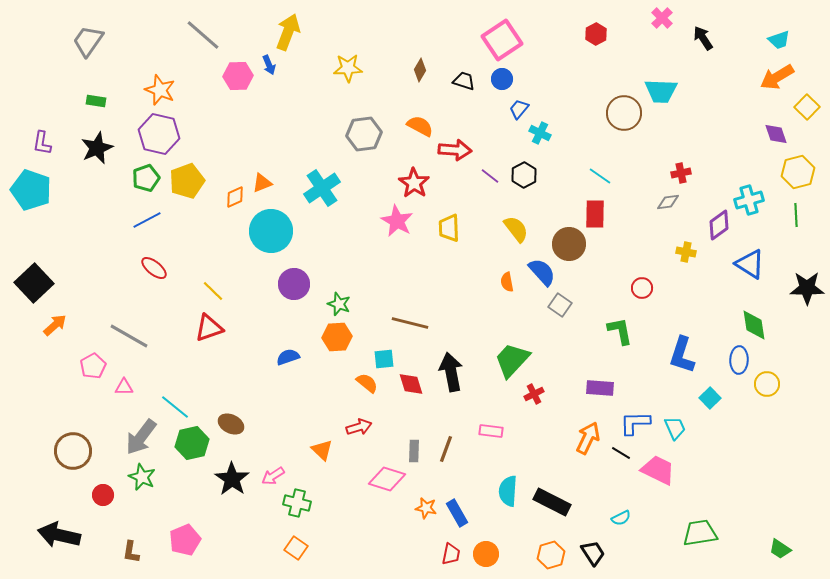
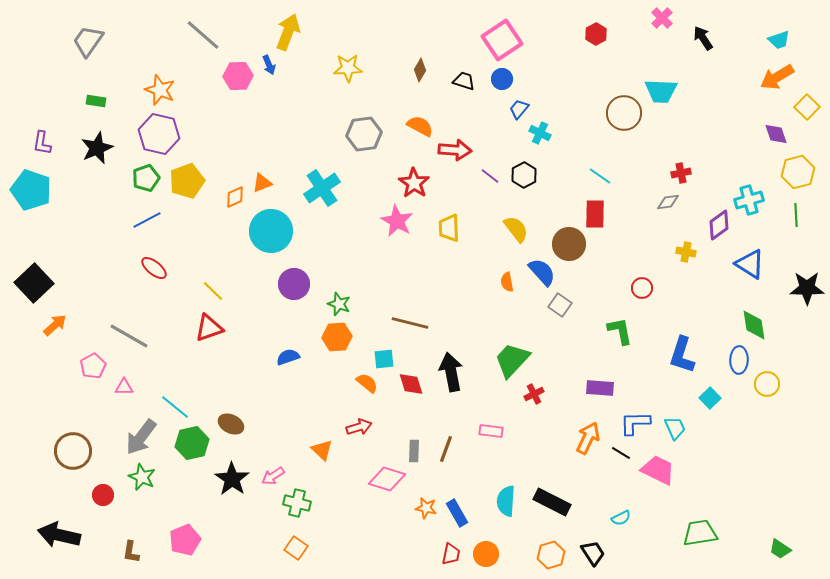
cyan semicircle at (508, 491): moved 2 px left, 10 px down
